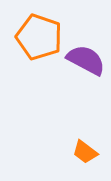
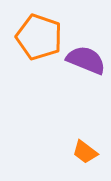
purple semicircle: rotated 6 degrees counterclockwise
